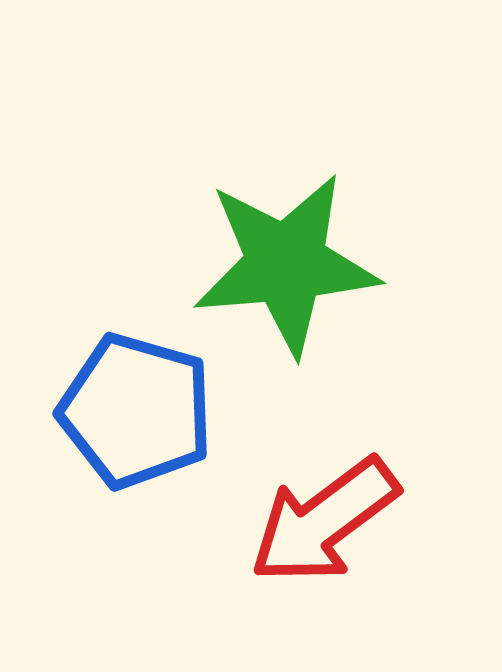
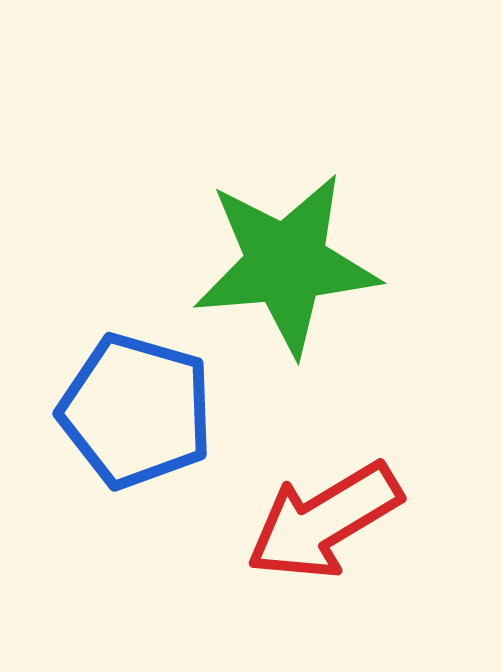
red arrow: rotated 6 degrees clockwise
